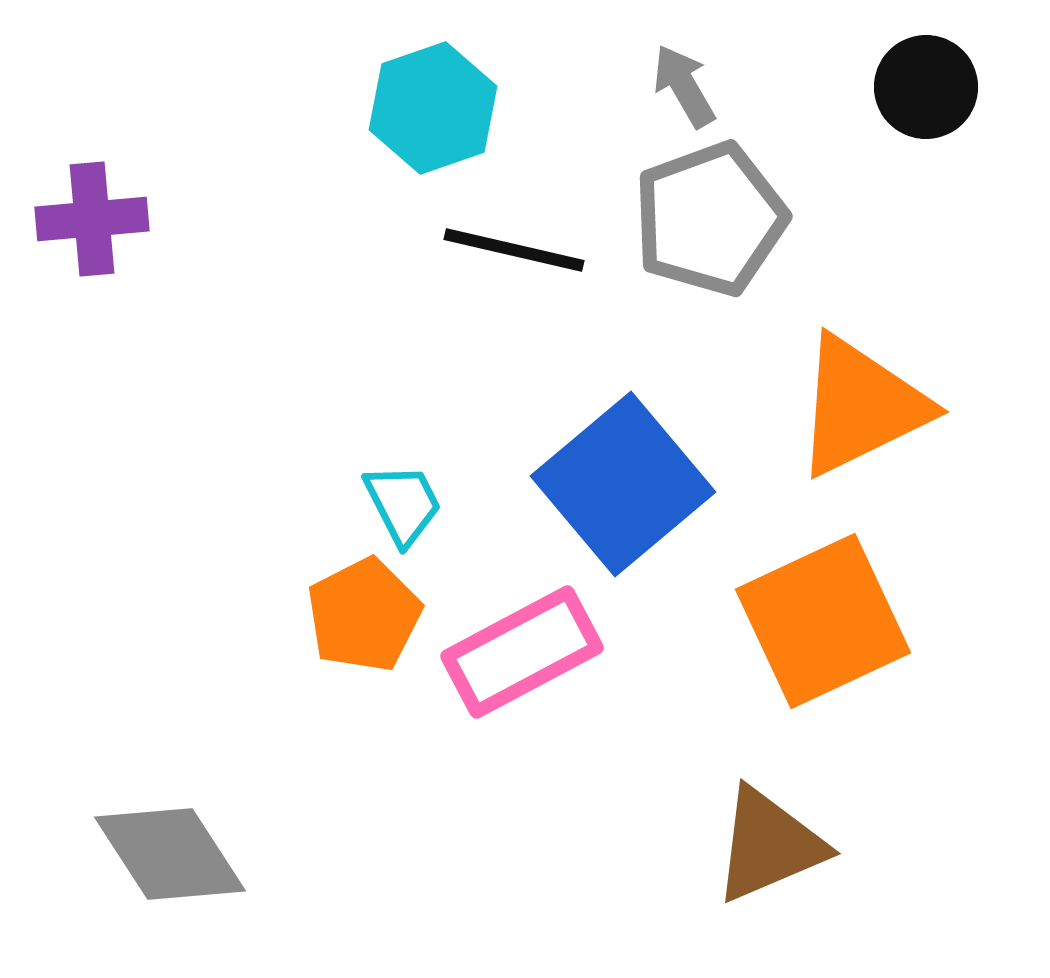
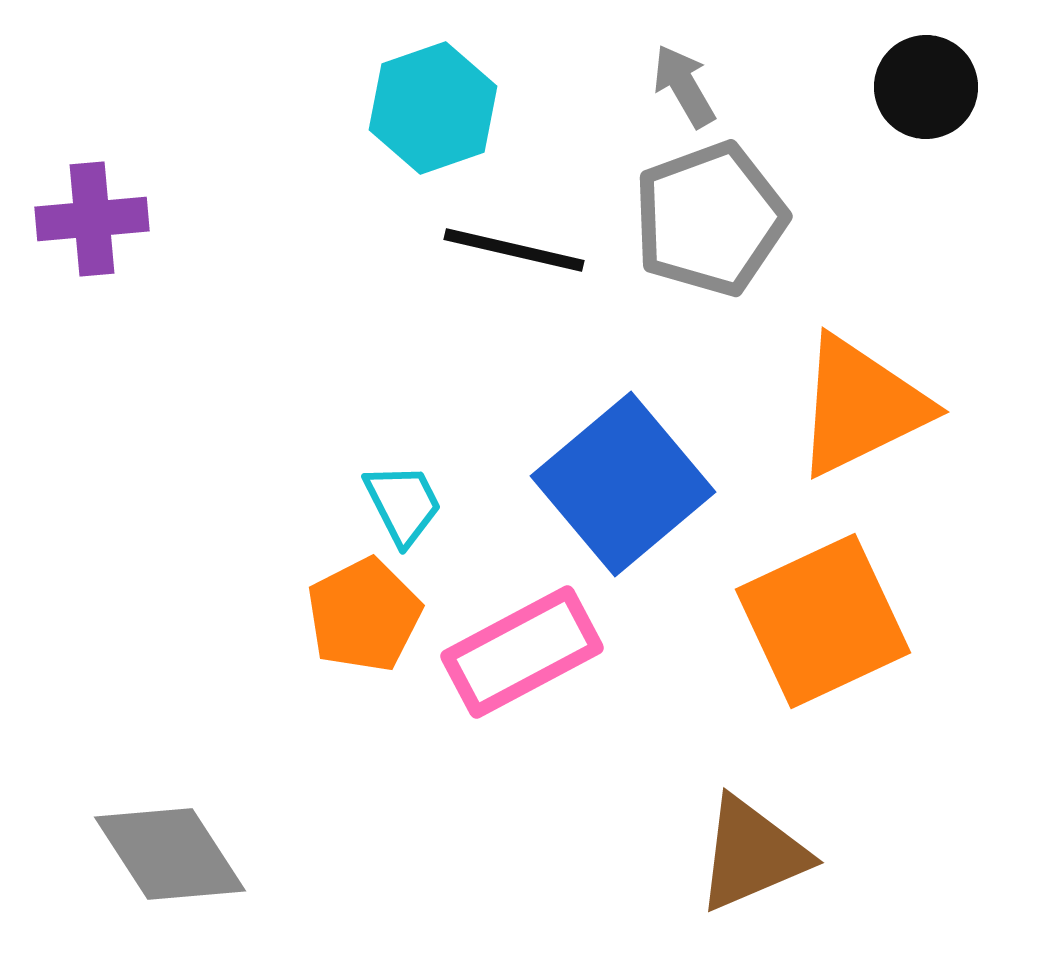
brown triangle: moved 17 px left, 9 px down
